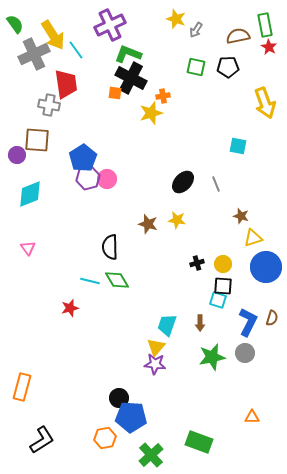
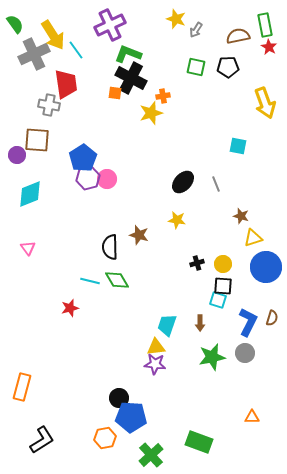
brown star at (148, 224): moved 9 px left, 11 px down
yellow triangle at (156, 347): rotated 42 degrees clockwise
